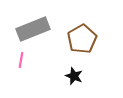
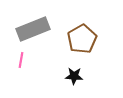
black star: rotated 18 degrees counterclockwise
